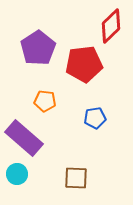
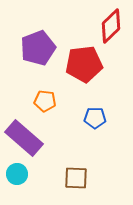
purple pentagon: rotated 12 degrees clockwise
blue pentagon: rotated 10 degrees clockwise
